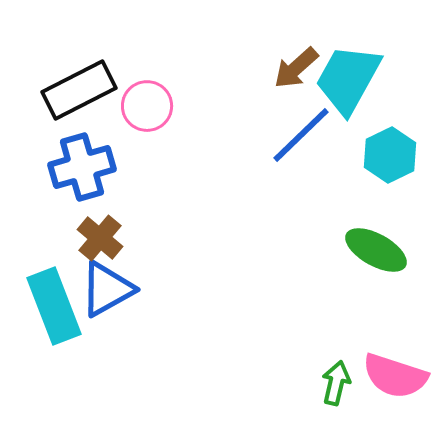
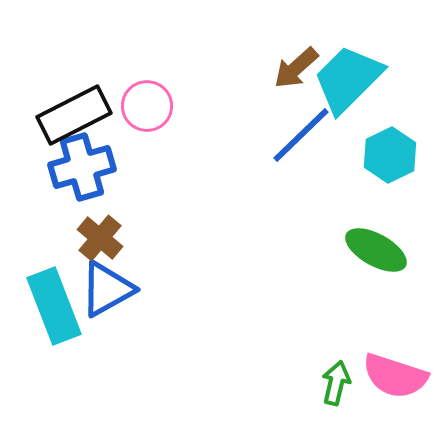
cyan trapezoid: rotated 16 degrees clockwise
black rectangle: moved 5 px left, 25 px down
